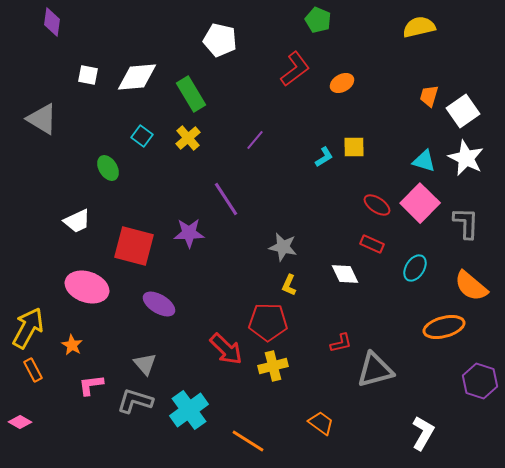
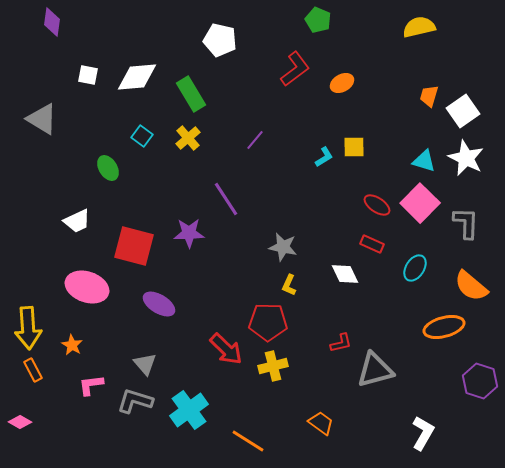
yellow arrow at (28, 328): rotated 147 degrees clockwise
